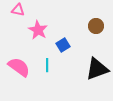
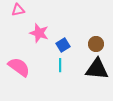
pink triangle: rotated 24 degrees counterclockwise
brown circle: moved 18 px down
pink star: moved 1 px right, 3 px down; rotated 12 degrees counterclockwise
cyan line: moved 13 px right
black triangle: rotated 25 degrees clockwise
